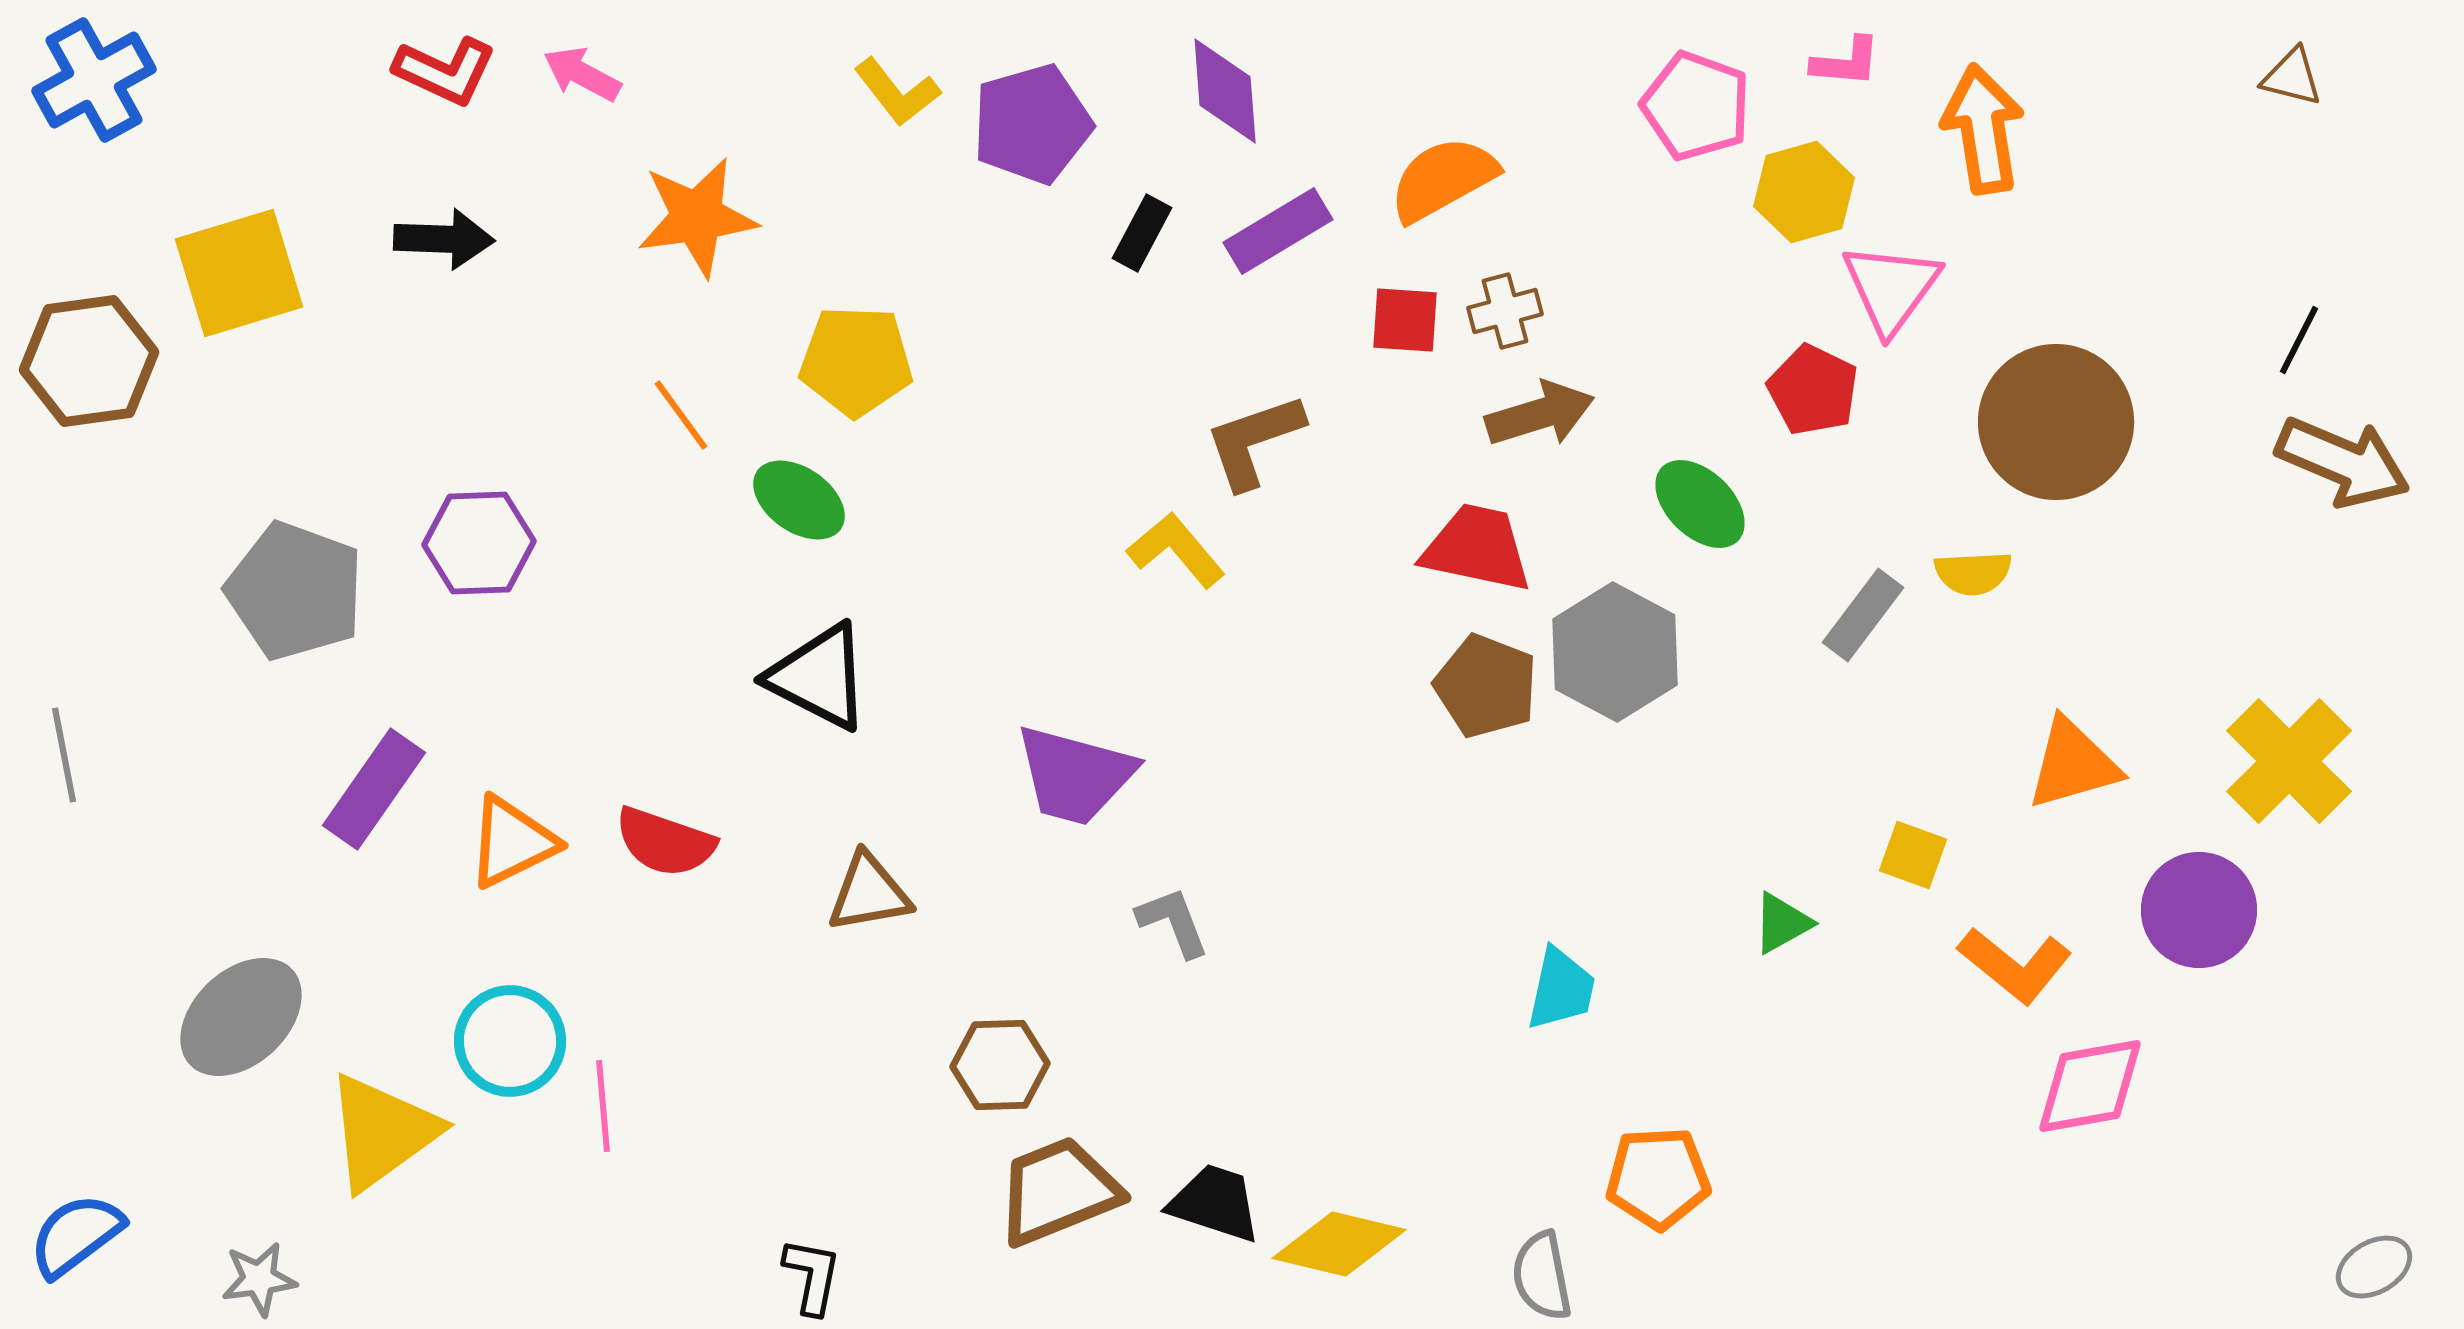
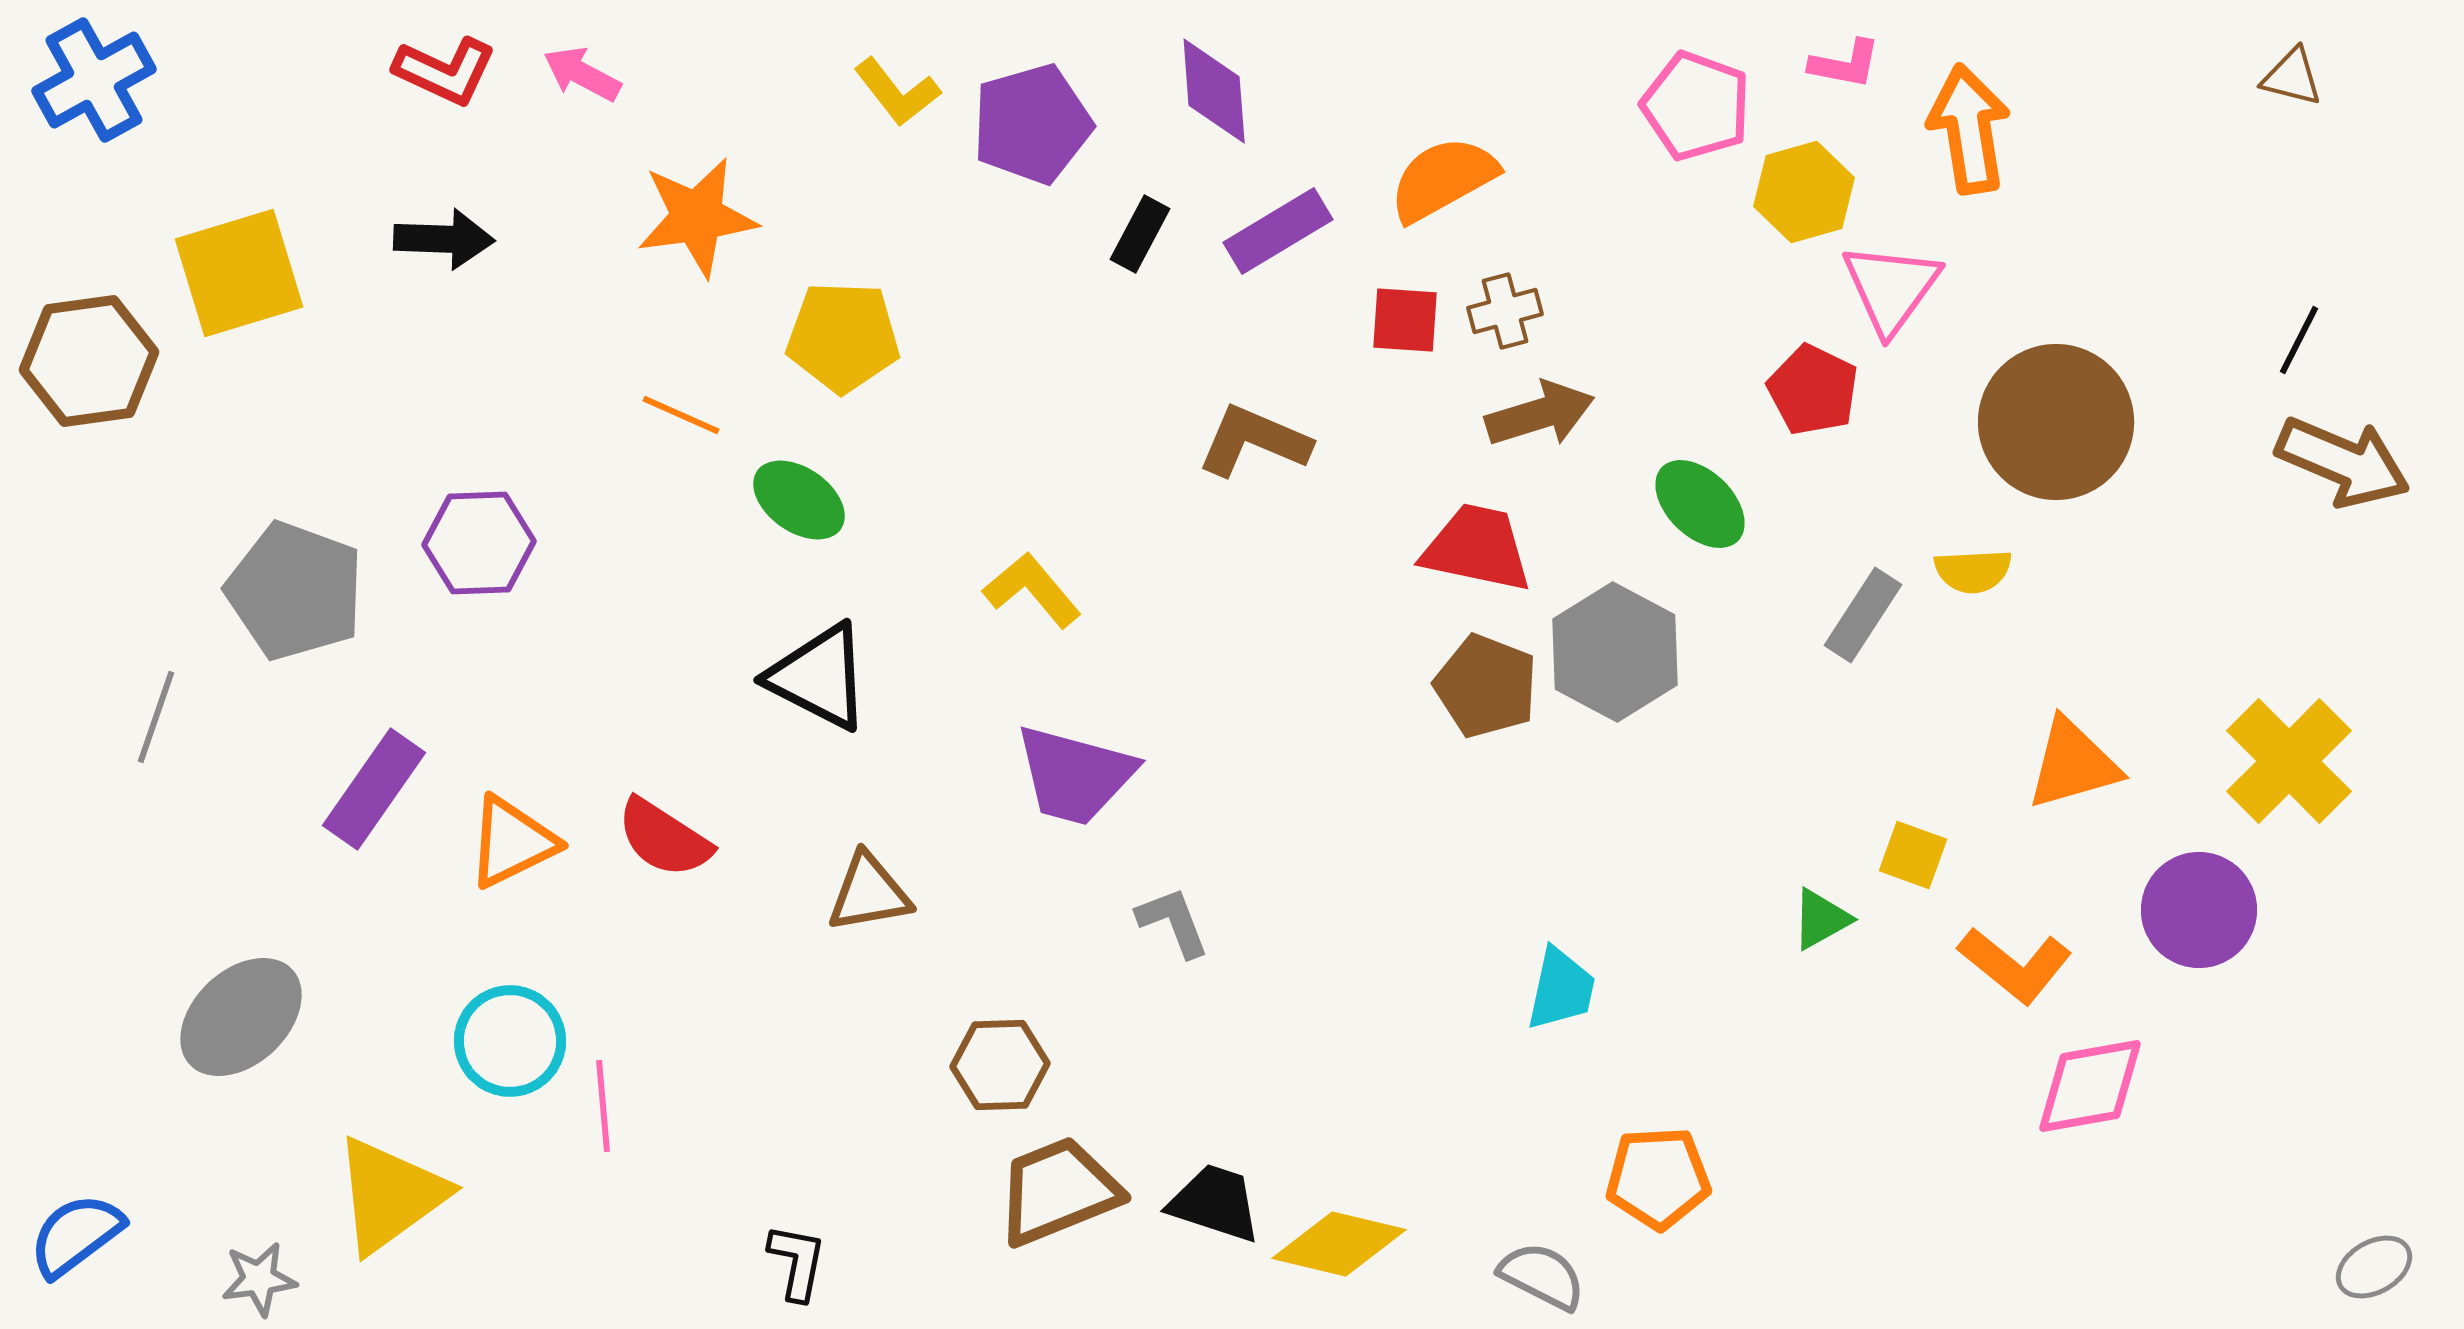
pink L-shape at (1846, 62): moved 1 px left, 2 px down; rotated 6 degrees clockwise
purple diamond at (1225, 91): moved 11 px left
orange arrow at (1983, 129): moved 14 px left
black rectangle at (1142, 233): moved 2 px left, 1 px down
yellow pentagon at (856, 361): moved 13 px left, 24 px up
orange line at (681, 415): rotated 30 degrees counterclockwise
brown L-shape at (1254, 441): rotated 42 degrees clockwise
yellow L-shape at (1176, 550): moved 144 px left, 40 px down
yellow semicircle at (1973, 573): moved 2 px up
gray rectangle at (1863, 615): rotated 4 degrees counterclockwise
gray line at (64, 755): moved 92 px right, 38 px up; rotated 30 degrees clockwise
red semicircle at (665, 842): moved 1 px left, 4 px up; rotated 14 degrees clockwise
green triangle at (1782, 923): moved 39 px right, 4 px up
yellow triangle at (382, 1132): moved 8 px right, 63 px down
black L-shape at (812, 1276): moved 15 px left, 14 px up
gray semicircle at (1542, 1276): rotated 128 degrees clockwise
